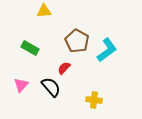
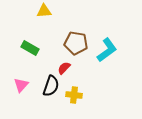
brown pentagon: moved 1 px left, 2 px down; rotated 20 degrees counterclockwise
black semicircle: moved 1 px up; rotated 60 degrees clockwise
yellow cross: moved 20 px left, 5 px up
